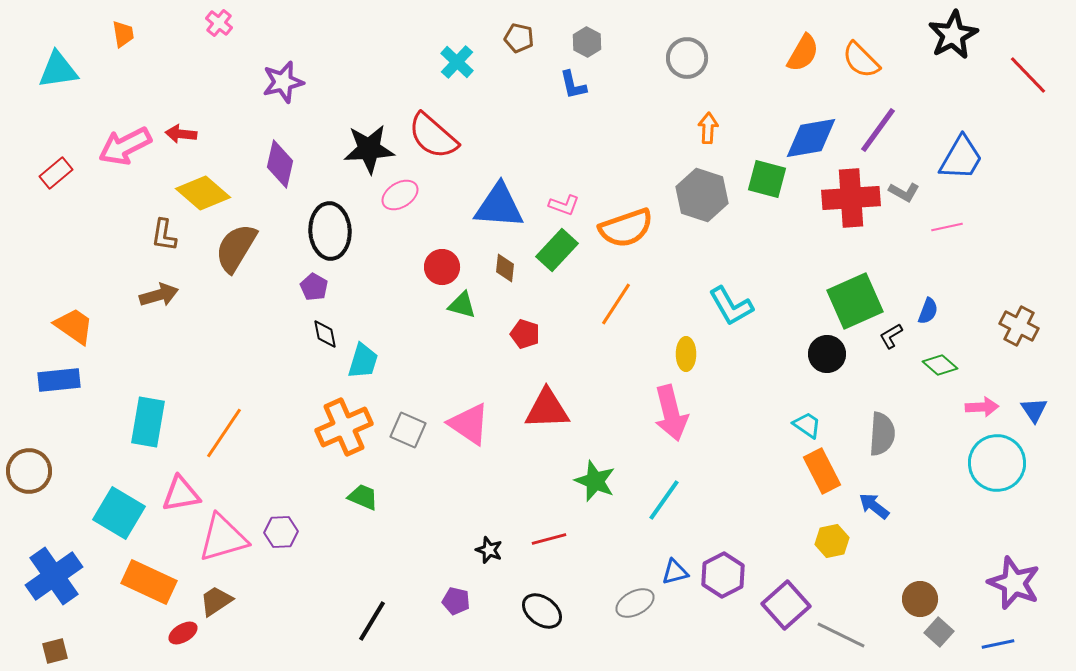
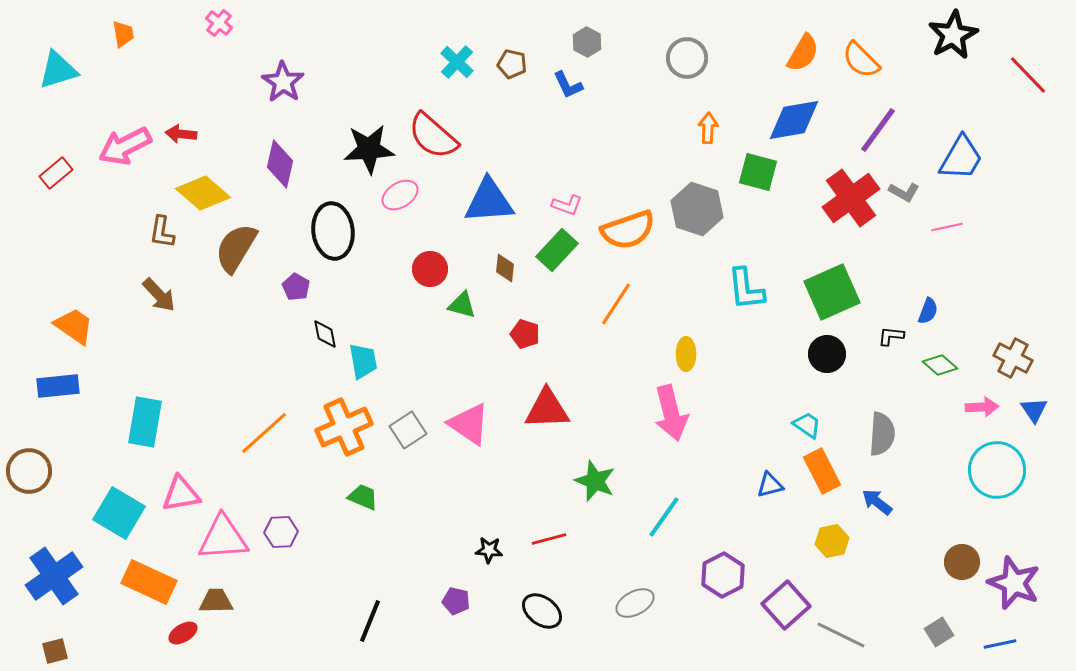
brown pentagon at (519, 38): moved 7 px left, 26 px down
cyan triangle at (58, 70): rotated 9 degrees counterclockwise
purple star at (283, 82): rotated 24 degrees counterclockwise
blue L-shape at (573, 85): moved 5 px left; rotated 12 degrees counterclockwise
blue diamond at (811, 138): moved 17 px left, 18 px up
green square at (767, 179): moved 9 px left, 7 px up
gray hexagon at (702, 195): moved 5 px left, 14 px down
red cross at (851, 198): rotated 32 degrees counterclockwise
pink L-shape at (564, 205): moved 3 px right
blue triangle at (499, 206): moved 10 px left, 5 px up; rotated 8 degrees counterclockwise
orange semicircle at (626, 228): moved 2 px right, 2 px down
black ellipse at (330, 231): moved 3 px right; rotated 4 degrees counterclockwise
brown L-shape at (164, 235): moved 2 px left, 3 px up
red circle at (442, 267): moved 12 px left, 2 px down
purple pentagon at (314, 287): moved 18 px left
brown arrow at (159, 295): rotated 63 degrees clockwise
green square at (855, 301): moved 23 px left, 9 px up
cyan L-shape at (731, 306): moved 15 px right, 17 px up; rotated 24 degrees clockwise
brown cross at (1019, 326): moved 6 px left, 32 px down
black L-shape at (891, 336): rotated 36 degrees clockwise
cyan trapezoid at (363, 361): rotated 27 degrees counterclockwise
blue rectangle at (59, 380): moved 1 px left, 6 px down
cyan rectangle at (148, 422): moved 3 px left
gray square at (408, 430): rotated 33 degrees clockwise
orange line at (224, 433): moved 40 px right; rotated 14 degrees clockwise
cyan circle at (997, 463): moved 7 px down
cyan line at (664, 500): moved 17 px down
blue arrow at (874, 506): moved 3 px right, 4 px up
pink triangle at (223, 538): rotated 12 degrees clockwise
black star at (489, 550): rotated 16 degrees counterclockwise
blue triangle at (675, 572): moved 95 px right, 87 px up
brown circle at (920, 599): moved 42 px right, 37 px up
brown trapezoid at (216, 601): rotated 33 degrees clockwise
black line at (372, 621): moved 2 px left; rotated 9 degrees counterclockwise
gray square at (939, 632): rotated 16 degrees clockwise
blue line at (998, 644): moved 2 px right
